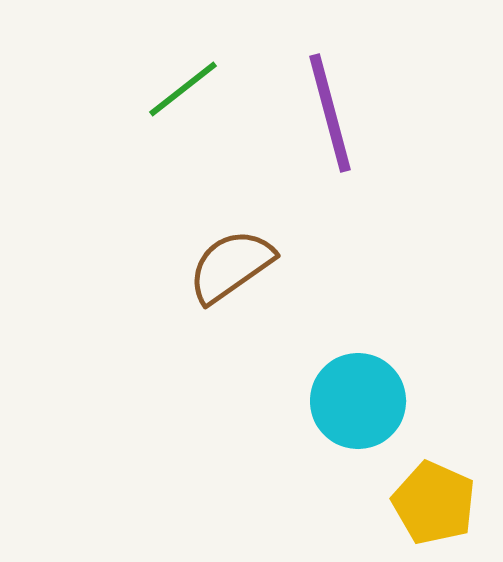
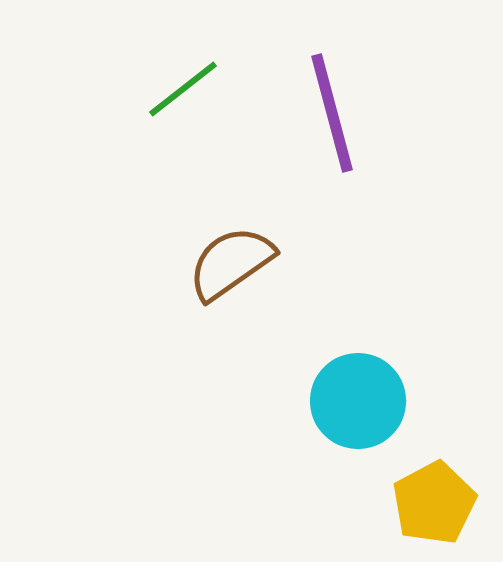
purple line: moved 2 px right
brown semicircle: moved 3 px up
yellow pentagon: rotated 20 degrees clockwise
